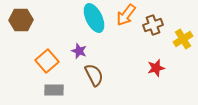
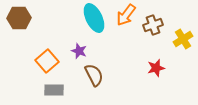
brown hexagon: moved 2 px left, 2 px up
